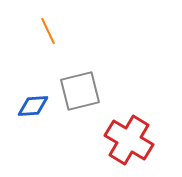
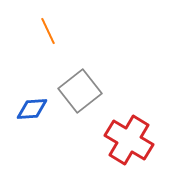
gray square: rotated 24 degrees counterclockwise
blue diamond: moved 1 px left, 3 px down
